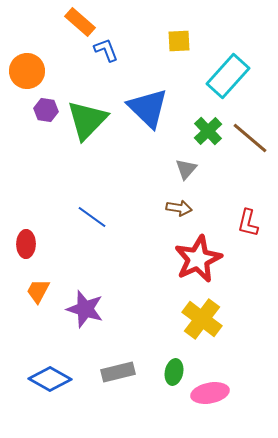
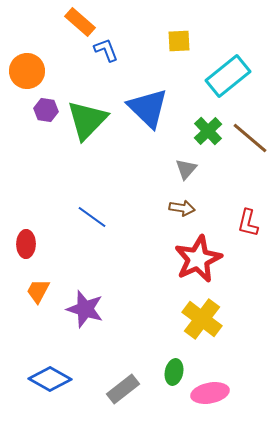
cyan rectangle: rotated 9 degrees clockwise
brown arrow: moved 3 px right
gray rectangle: moved 5 px right, 17 px down; rotated 24 degrees counterclockwise
